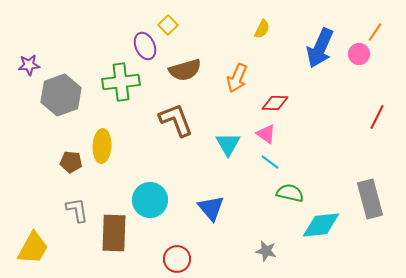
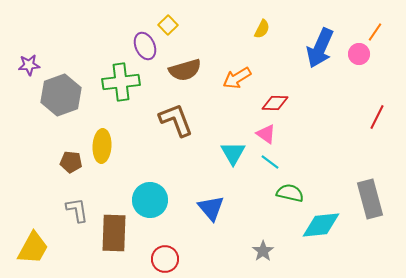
orange arrow: rotated 36 degrees clockwise
cyan triangle: moved 5 px right, 9 px down
gray star: moved 3 px left; rotated 25 degrees clockwise
red circle: moved 12 px left
